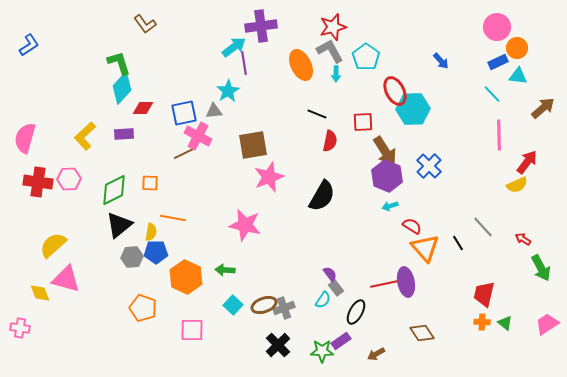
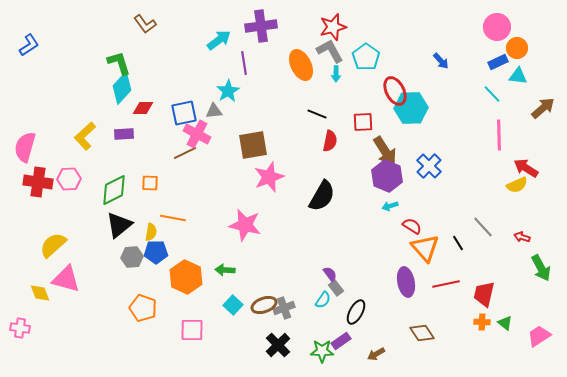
cyan arrow at (234, 47): moved 15 px left, 7 px up
cyan hexagon at (413, 109): moved 2 px left, 1 px up
pink cross at (198, 136): moved 1 px left, 2 px up
pink semicircle at (25, 138): moved 9 px down
red arrow at (527, 162): moved 1 px left, 6 px down; rotated 95 degrees counterclockwise
red arrow at (523, 239): moved 1 px left, 2 px up; rotated 14 degrees counterclockwise
red line at (384, 284): moved 62 px right
pink trapezoid at (547, 324): moved 8 px left, 12 px down
